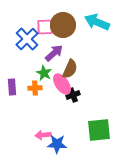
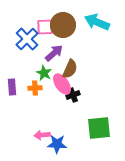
green square: moved 2 px up
pink arrow: moved 1 px left
